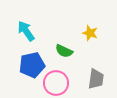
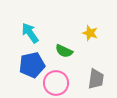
cyan arrow: moved 4 px right, 2 px down
